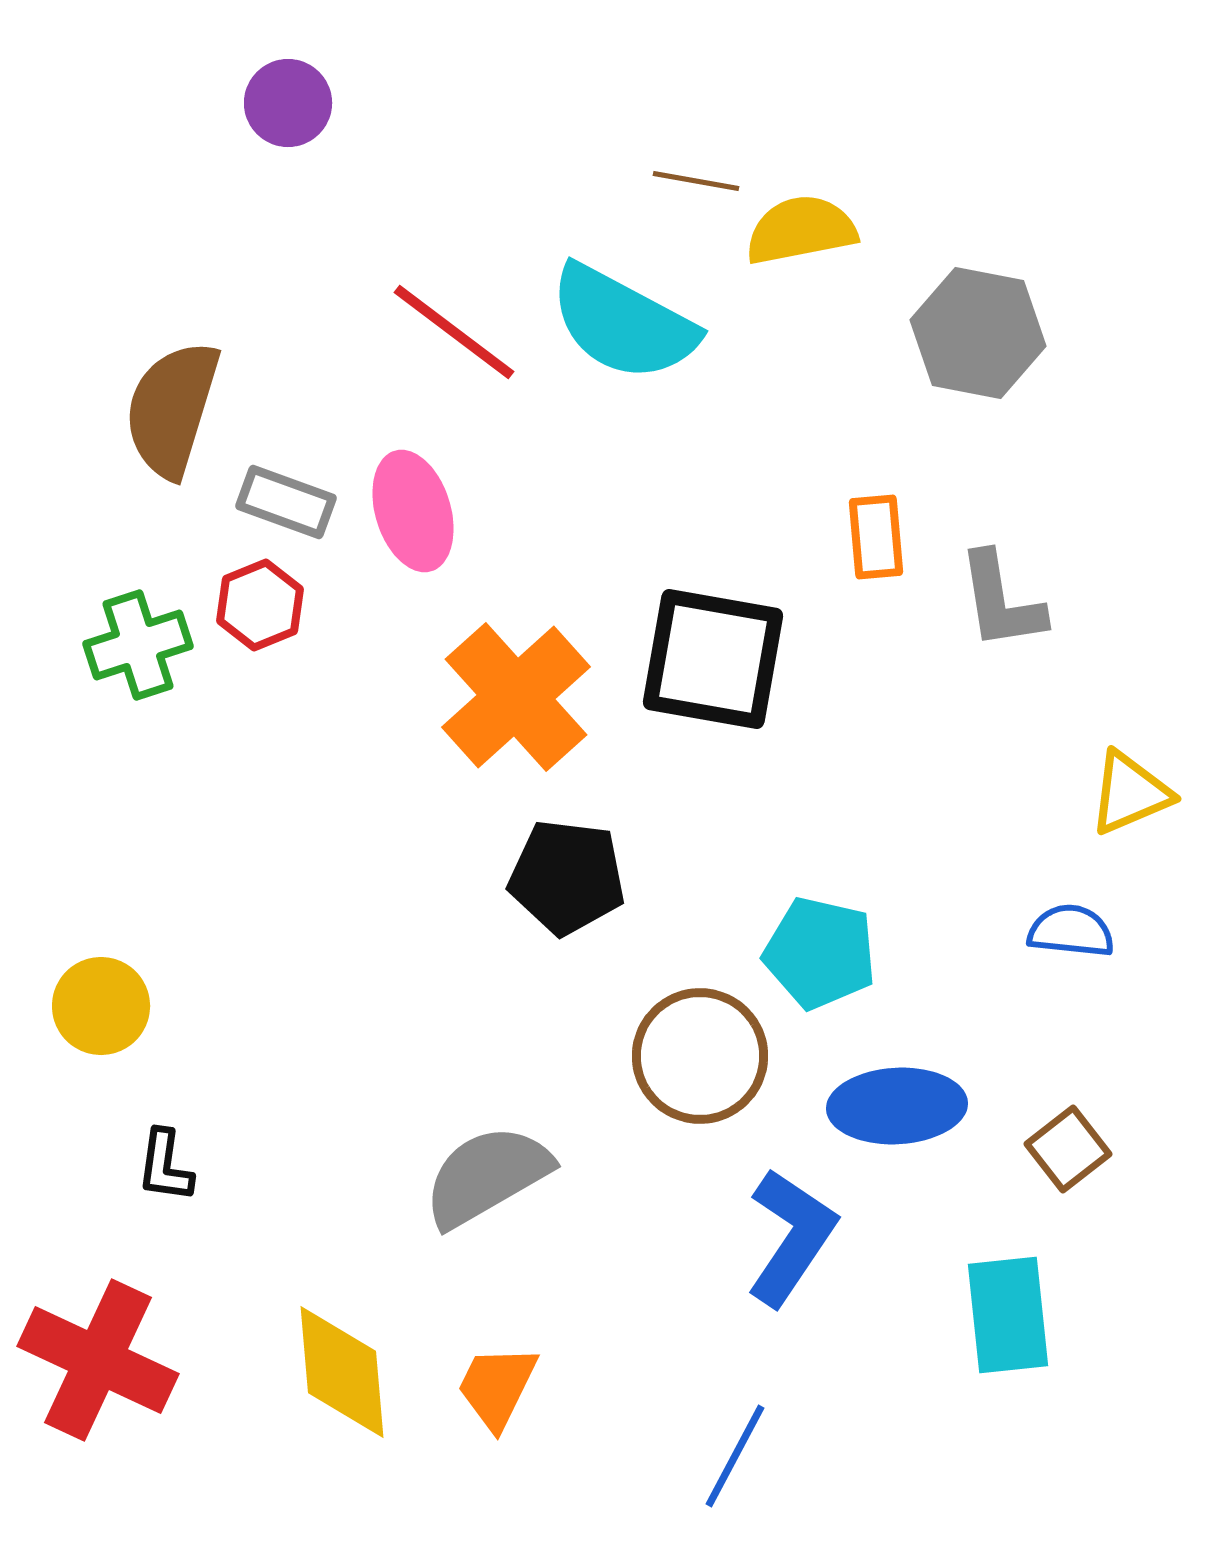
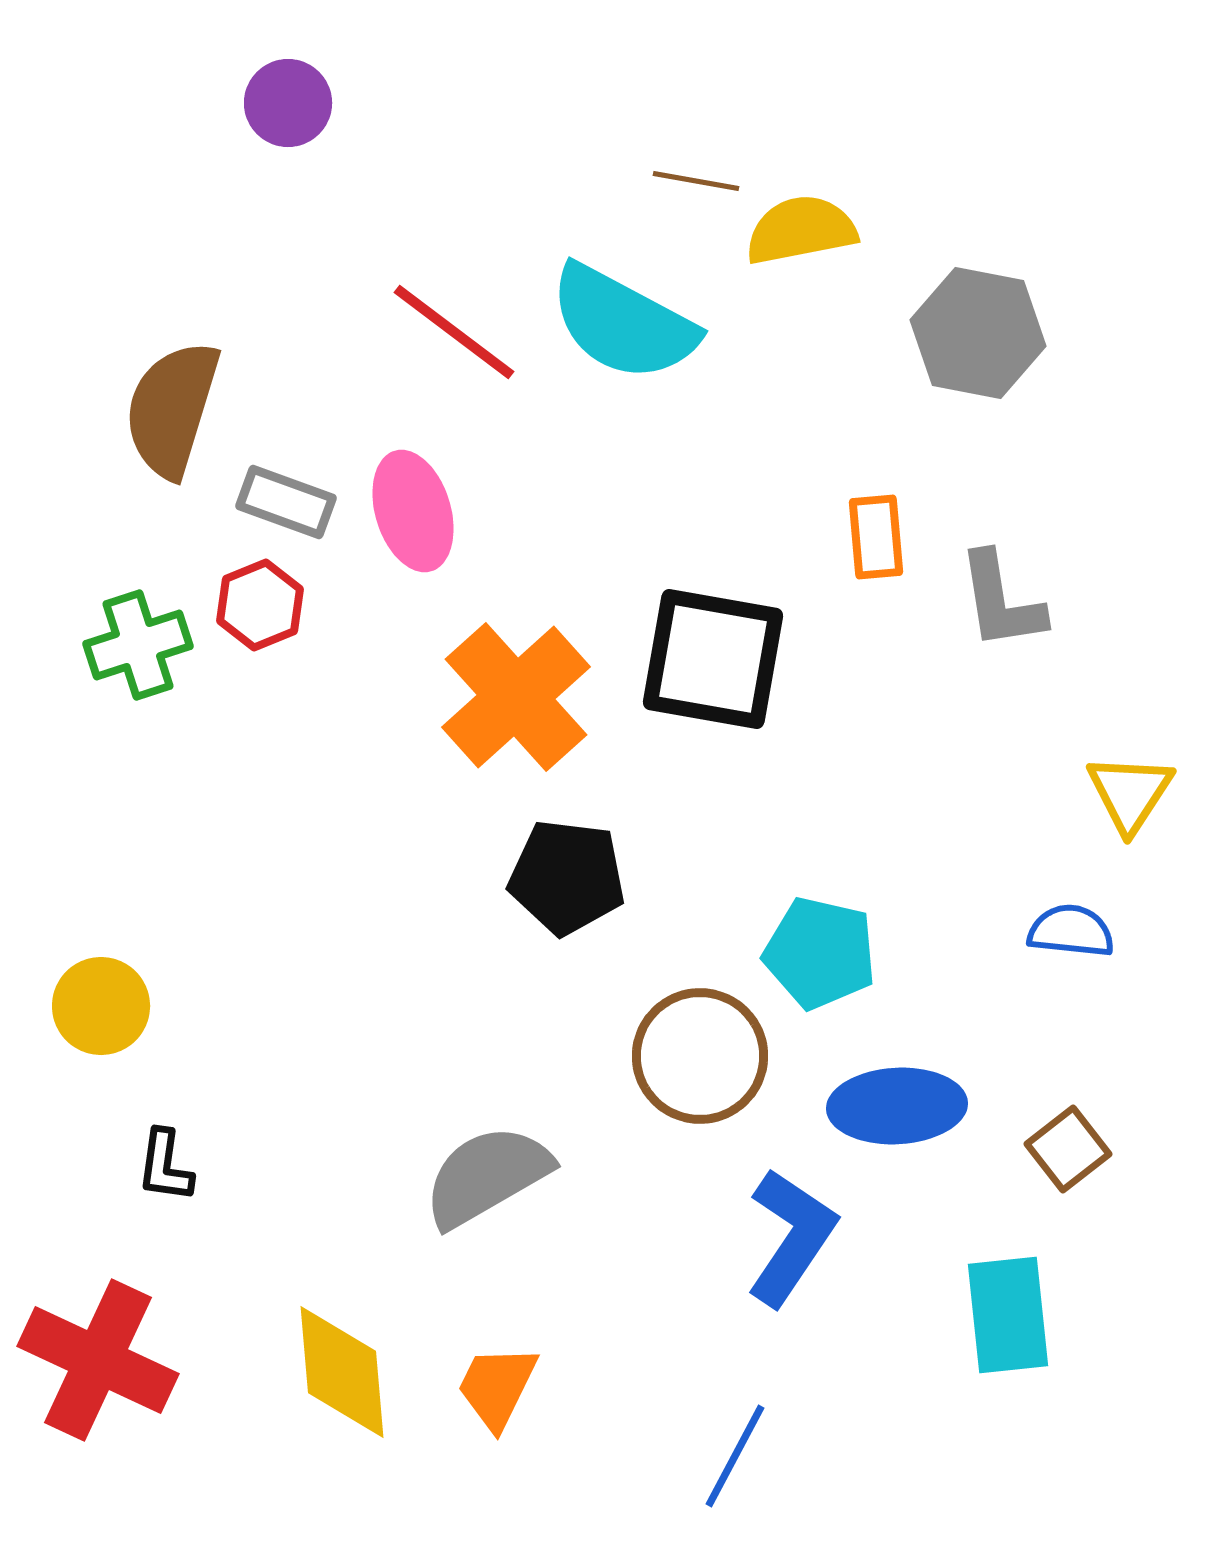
yellow triangle: rotated 34 degrees counterclockwise
